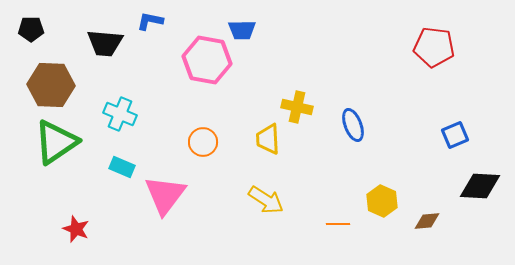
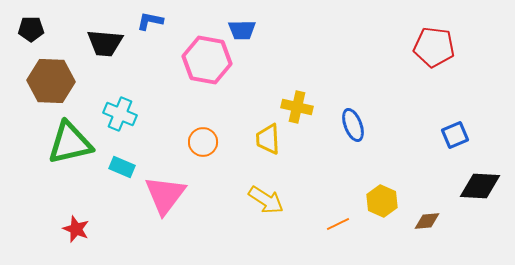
brown hexagon: moved 4 px up
green triangle: moved 14 px right, 1 px down; rotated 21 degrees clockwise
orange line: rotated 25 degrees counterclockwise
